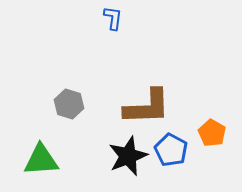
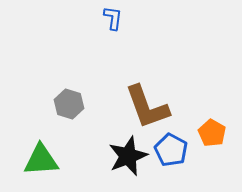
brown L-shape: rotated 72 degrees clockwise
